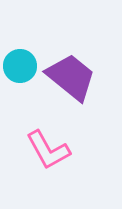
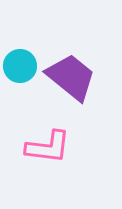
pink L-shape: moved 3 px up; rotated 54 degrees counterclockwise
